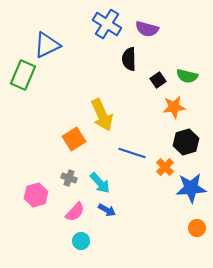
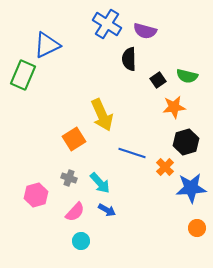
purple semicircle: moved 2 px left, 2 px down
